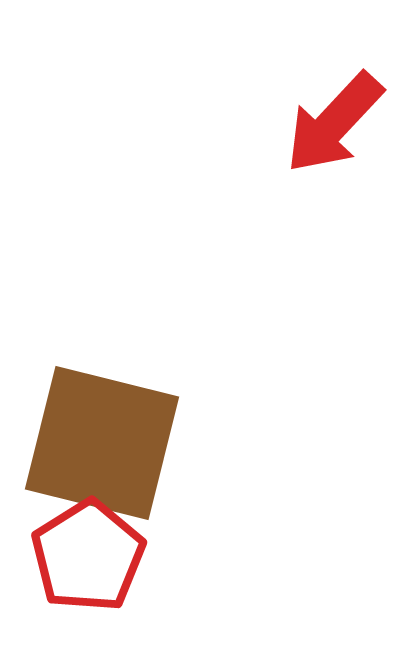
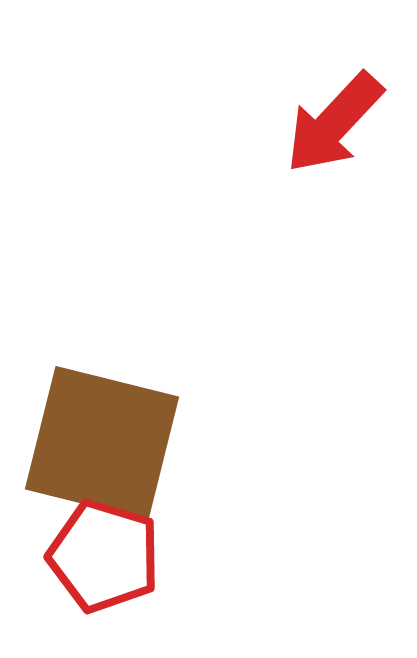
red pentagon: moved 16 px right; rotated 23 degrees counterclockwise
